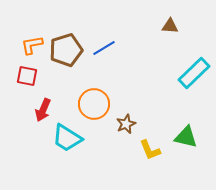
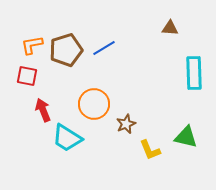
brown triangle: moved 2 px down
cyan rectangle: rotated 48 degrees counterclockwise
red arrow: rotated 135 degrees clockwise
